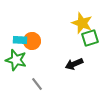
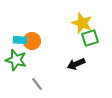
black arrow: moved 2 px right
